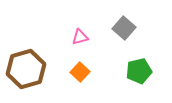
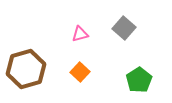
pink triangle: moved 3 px up
green pentagon: moved 9 px down; rotated 20 degrees counterclockwise
